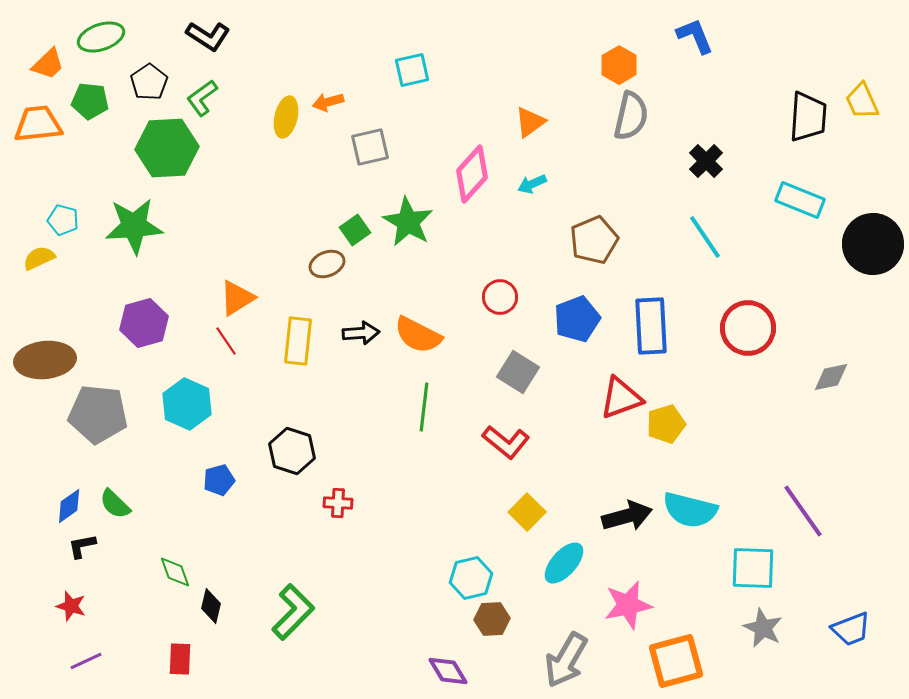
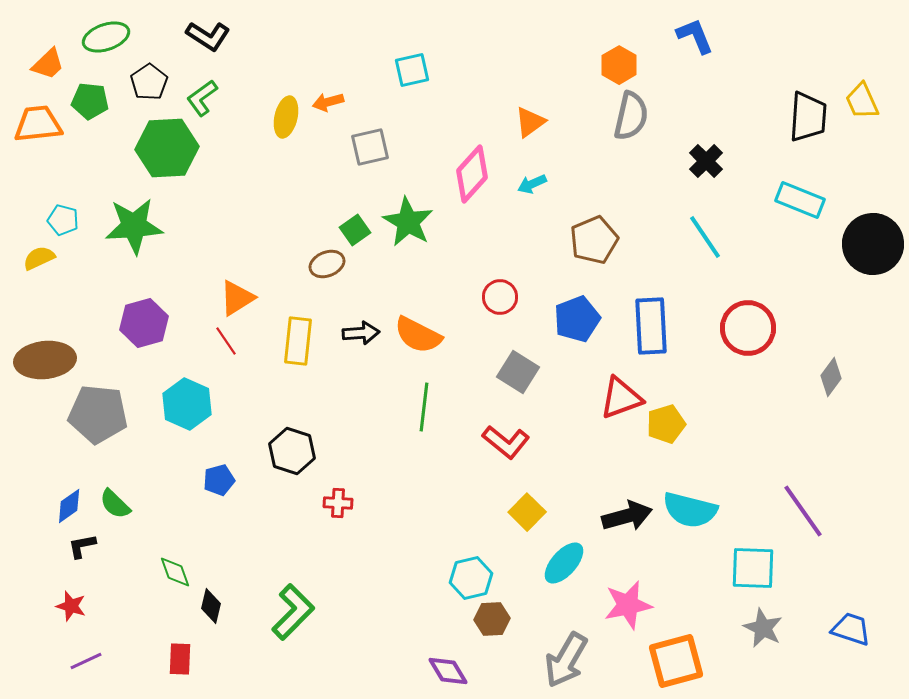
green ellipse at (101, 37): moved 5 px right
gray diamond at (831, 377): rotated 42 degrees counterclockwise
blue trapezoid at (851, 629): rotated 141 degrees counterclockwise
